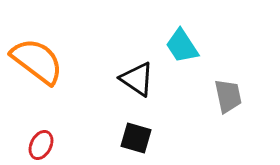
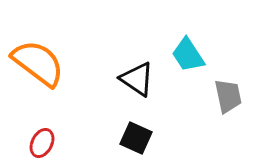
cyan trapezoid: moved 6 px right, 9 px down
orange semicircle: moved 1 px right, 2 px down
black square: rotated 8 degrees clockwise
red ellipse: moved 1 px right, 2 px up
